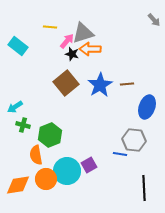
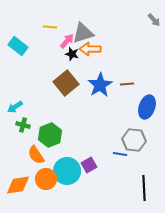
orange semicircle: rotated 24 degrees counterclockwise
